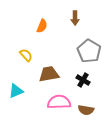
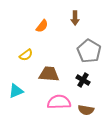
orange semicircle: rotated 16 degrees clockwise
yellow semicircle: rotated 96 degrees clockwise
brown trapezoid: rotated 15 degrees clockwise
